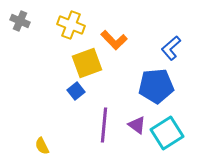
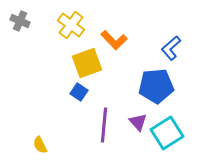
yellow cross: rotated 16 degrees clockwise
blue square: moved 3 px right, 1 px down; rotated 18 degrees counterclockwise
purple triangle: moved 1 px right, 3 px up; rotated 12 degrees clockwise
yellow semicircle: moved 2 px left, 1 px up
